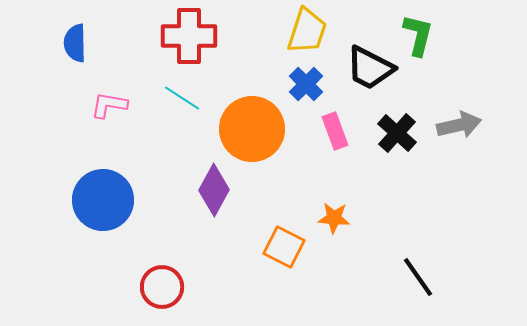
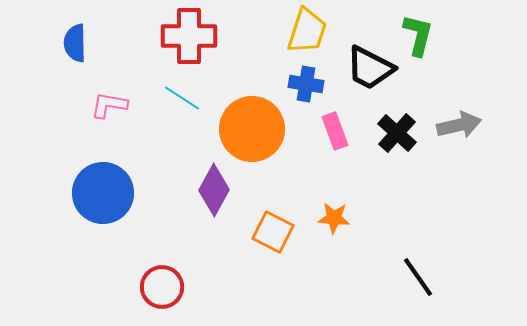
blue cross: rotated 36 degrees counterclockwise
blue circle: moved 7 px up
orange square: moved 11 px left, 15 px up
